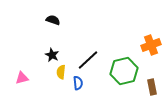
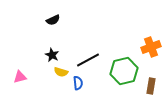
black semicircle: rotated 136 degrees clockwise
orange cross: moved 2 px down
black line: rotated 15 degrees clockwise
yellow semicircle: rotated 80 degrees counterclockwise
pink triangle: moved 2 px left, 1 px up
brown rectangle: moved 1 px left, 1 px up; rotated 21 degrees clockwise
